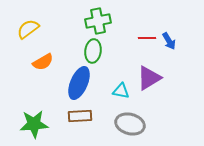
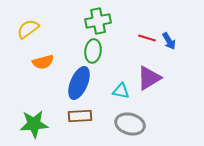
red line: rotated 18 degrees clockwise
orange semicircle: rotated 15 degrees clockwise
